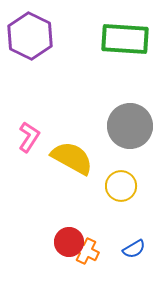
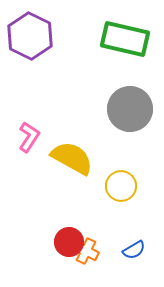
green rectangle: rotated 9 degrees clockwise
gray circle: moved 17 px up
blue semicircle: moved 1 px down
